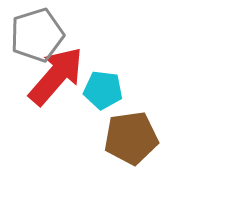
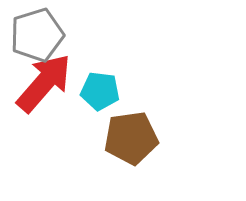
red arrow: moved 12 px left, 7 px down
cyan pentagon: moved 3 px left, 1 px down
